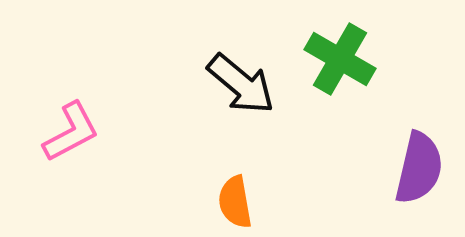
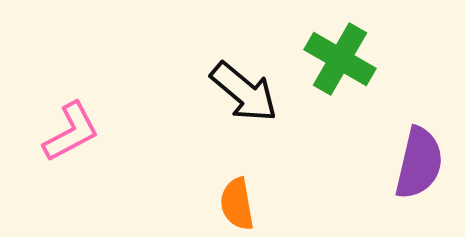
black arrow: moved 3 px right, 8 px down
purple semicircle: moved 5 px up
orange semicircle: moved 2 px right, 2 px down
